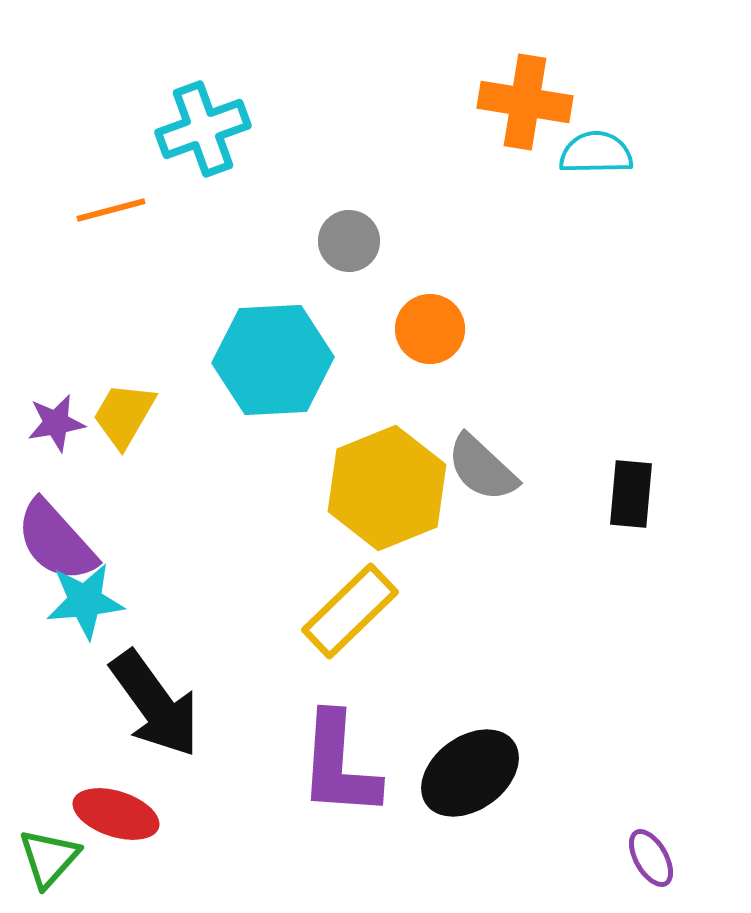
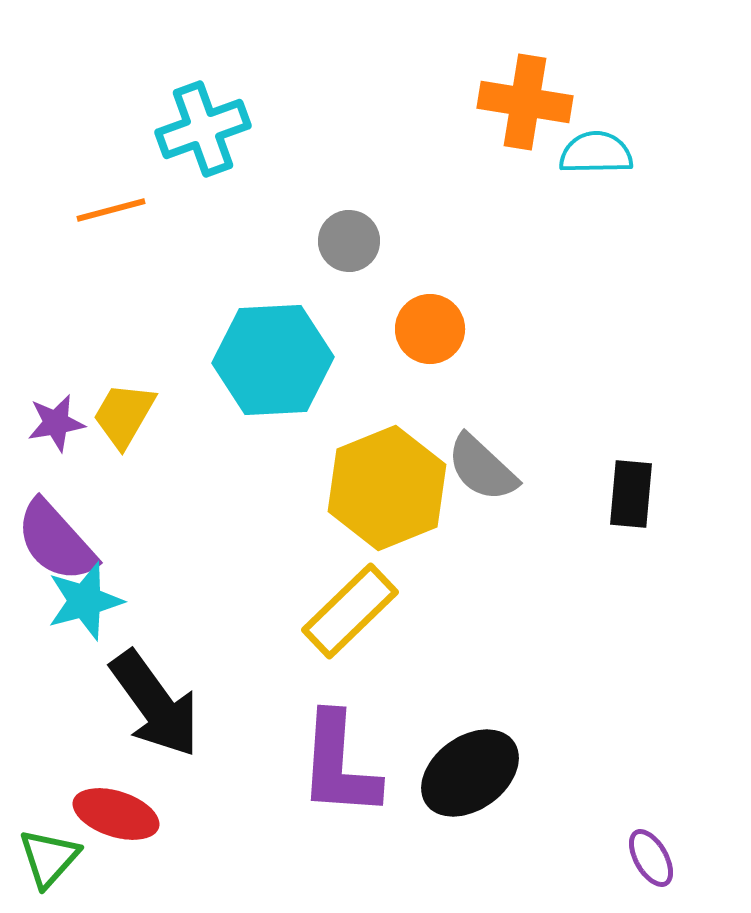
cyan star: rotated 10 degrees counterclockwise
